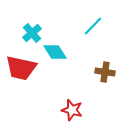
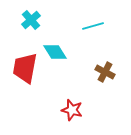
cyan line: rotated 30 degrees clockwise
cyan cross: moved 1 px left, 13 px up
red trapezoid: moved 4 px right; rotated 88 degrees clockwise
brown cross: rotated 18 degrees clockwise
